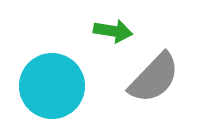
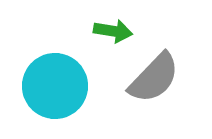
cyan circle: moved 3 px right
